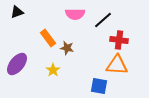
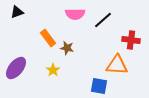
red cross: moved 12 px right
purple ellipse: moved 1 px left, 4 px down
